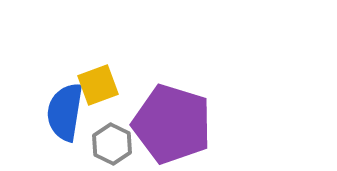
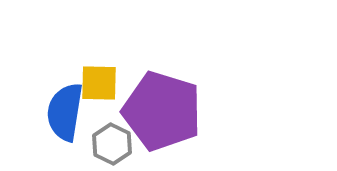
yellow square: moved 1 px right, 2 px up; rotated 21 degrees clockwise
purple pentagon: moved 10 px left, 13 px up
